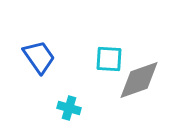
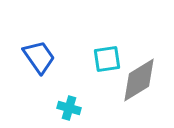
cyan square: moved 2 px left; rotated 12 degrees counterclockwise
gray diamond: rotated 12 degrees counterclockwise
